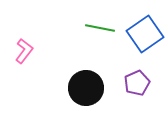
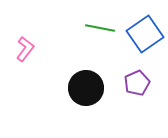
pink L-shape: moved 1 px right, 2 px up
